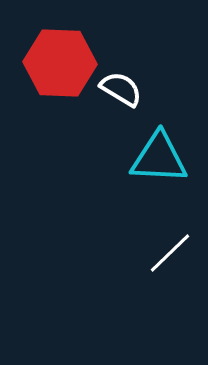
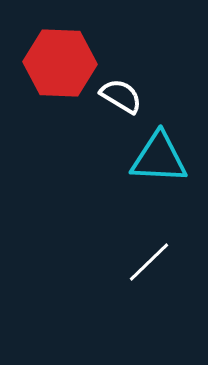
white semicircle: moved 7 px down
white line: moved 21 px left, 9 px down
